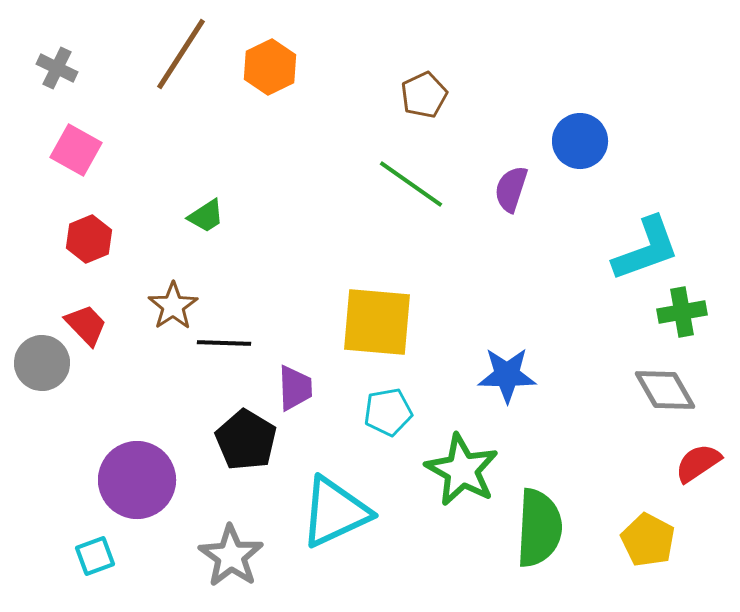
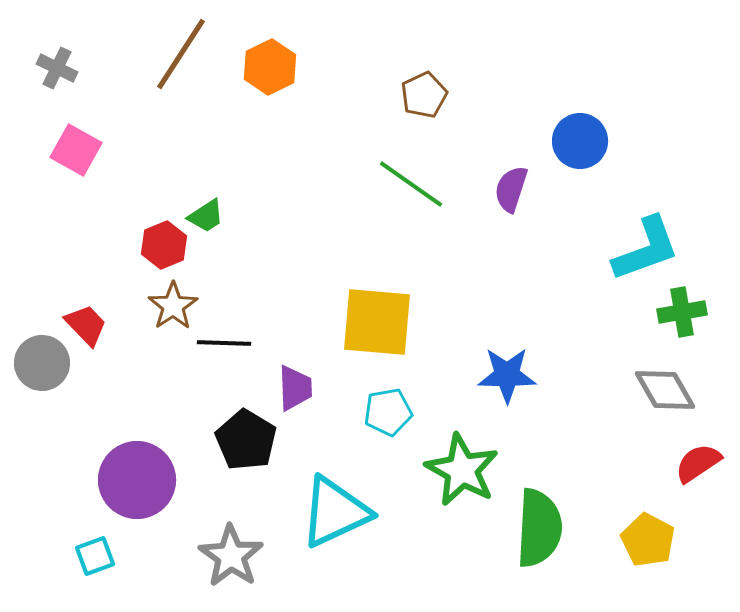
red hexagon: moved 75 px right, 6 px down
